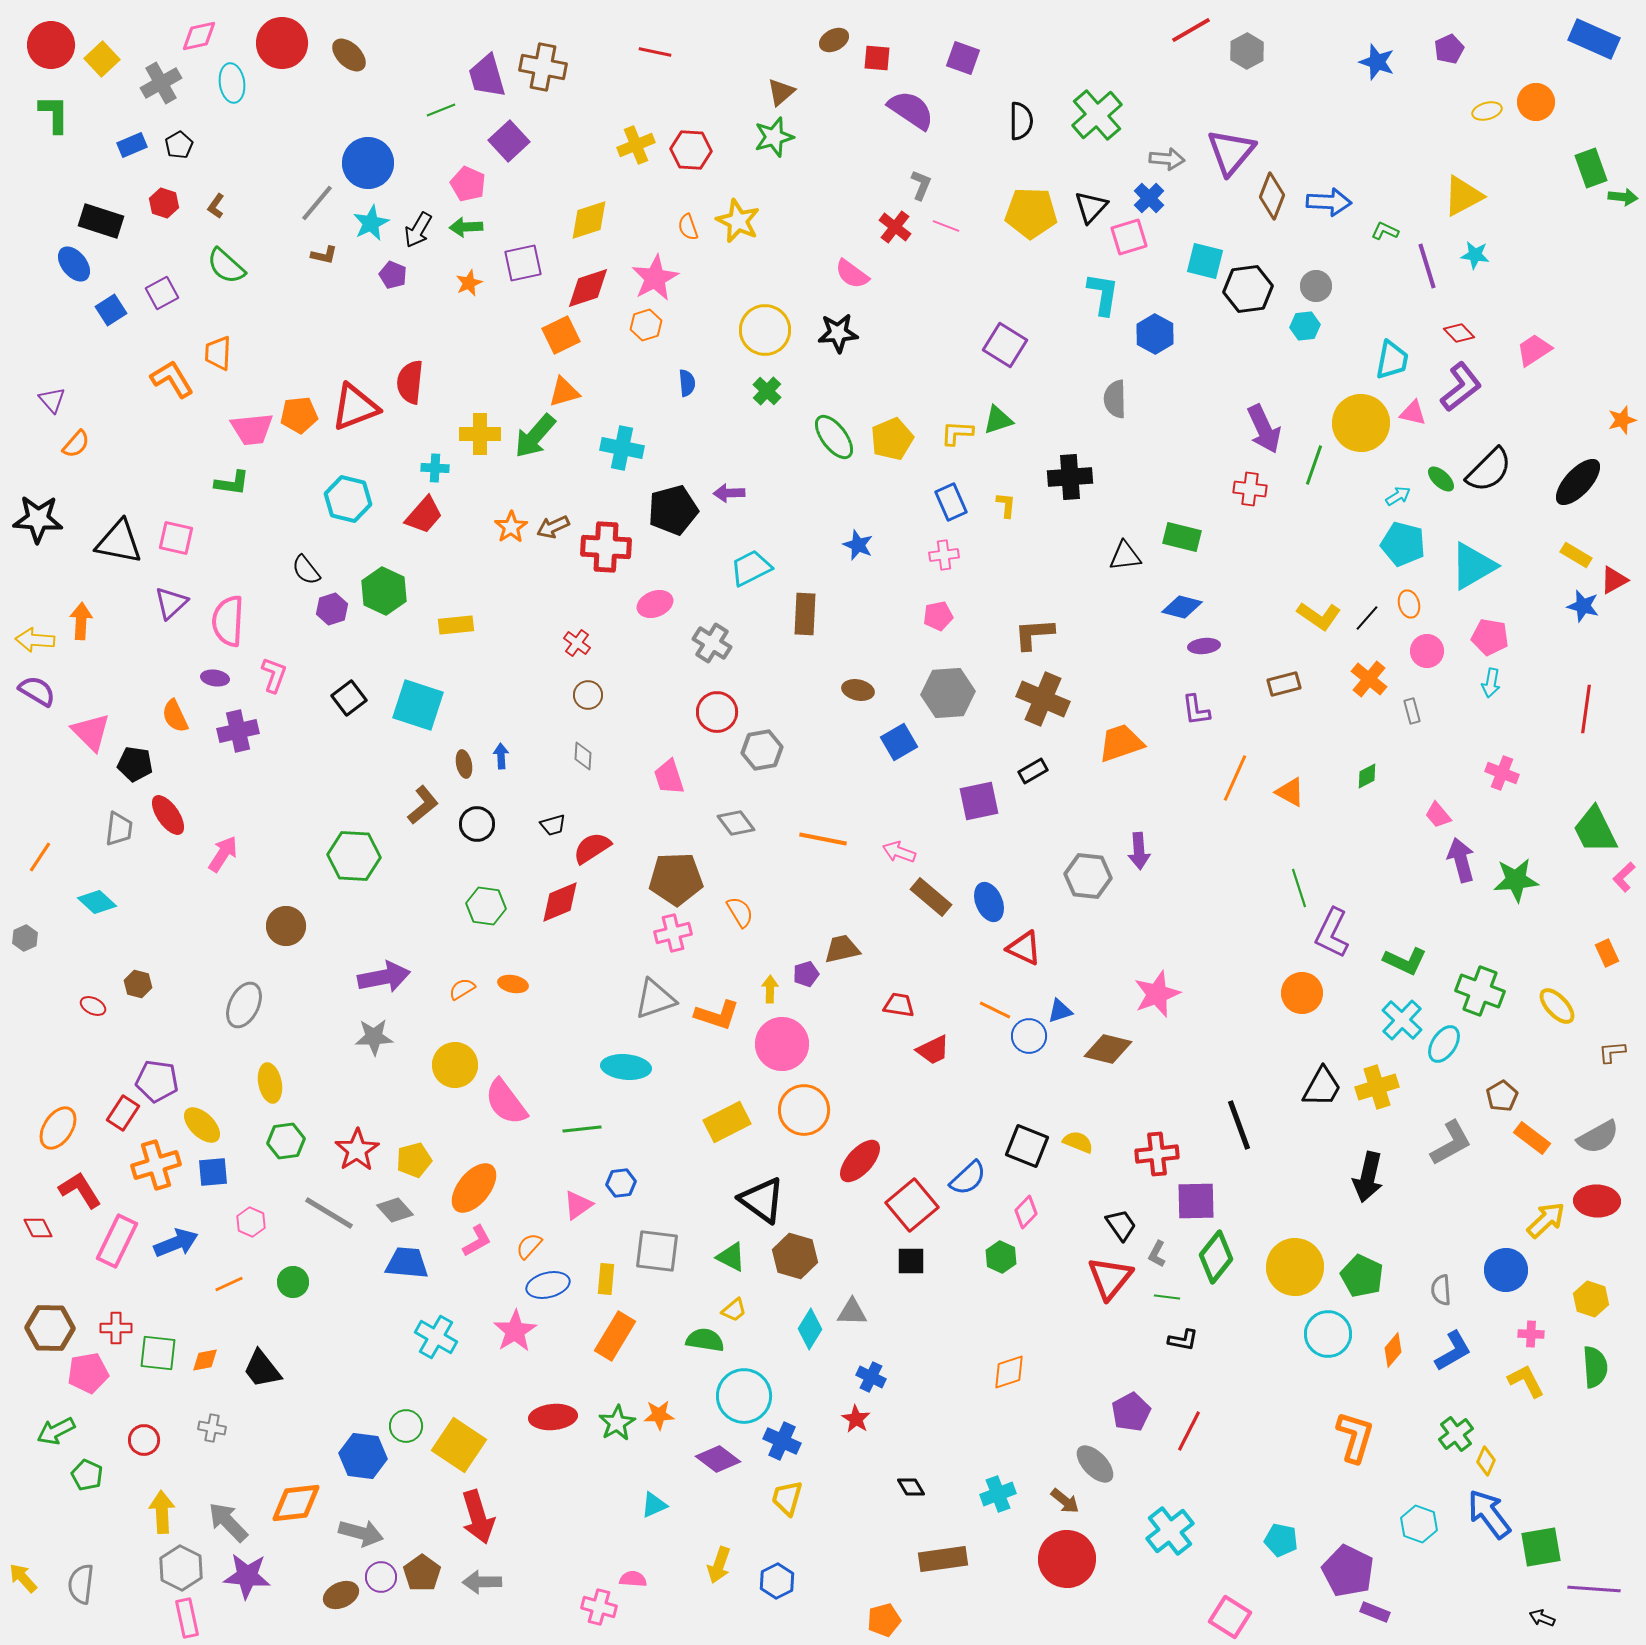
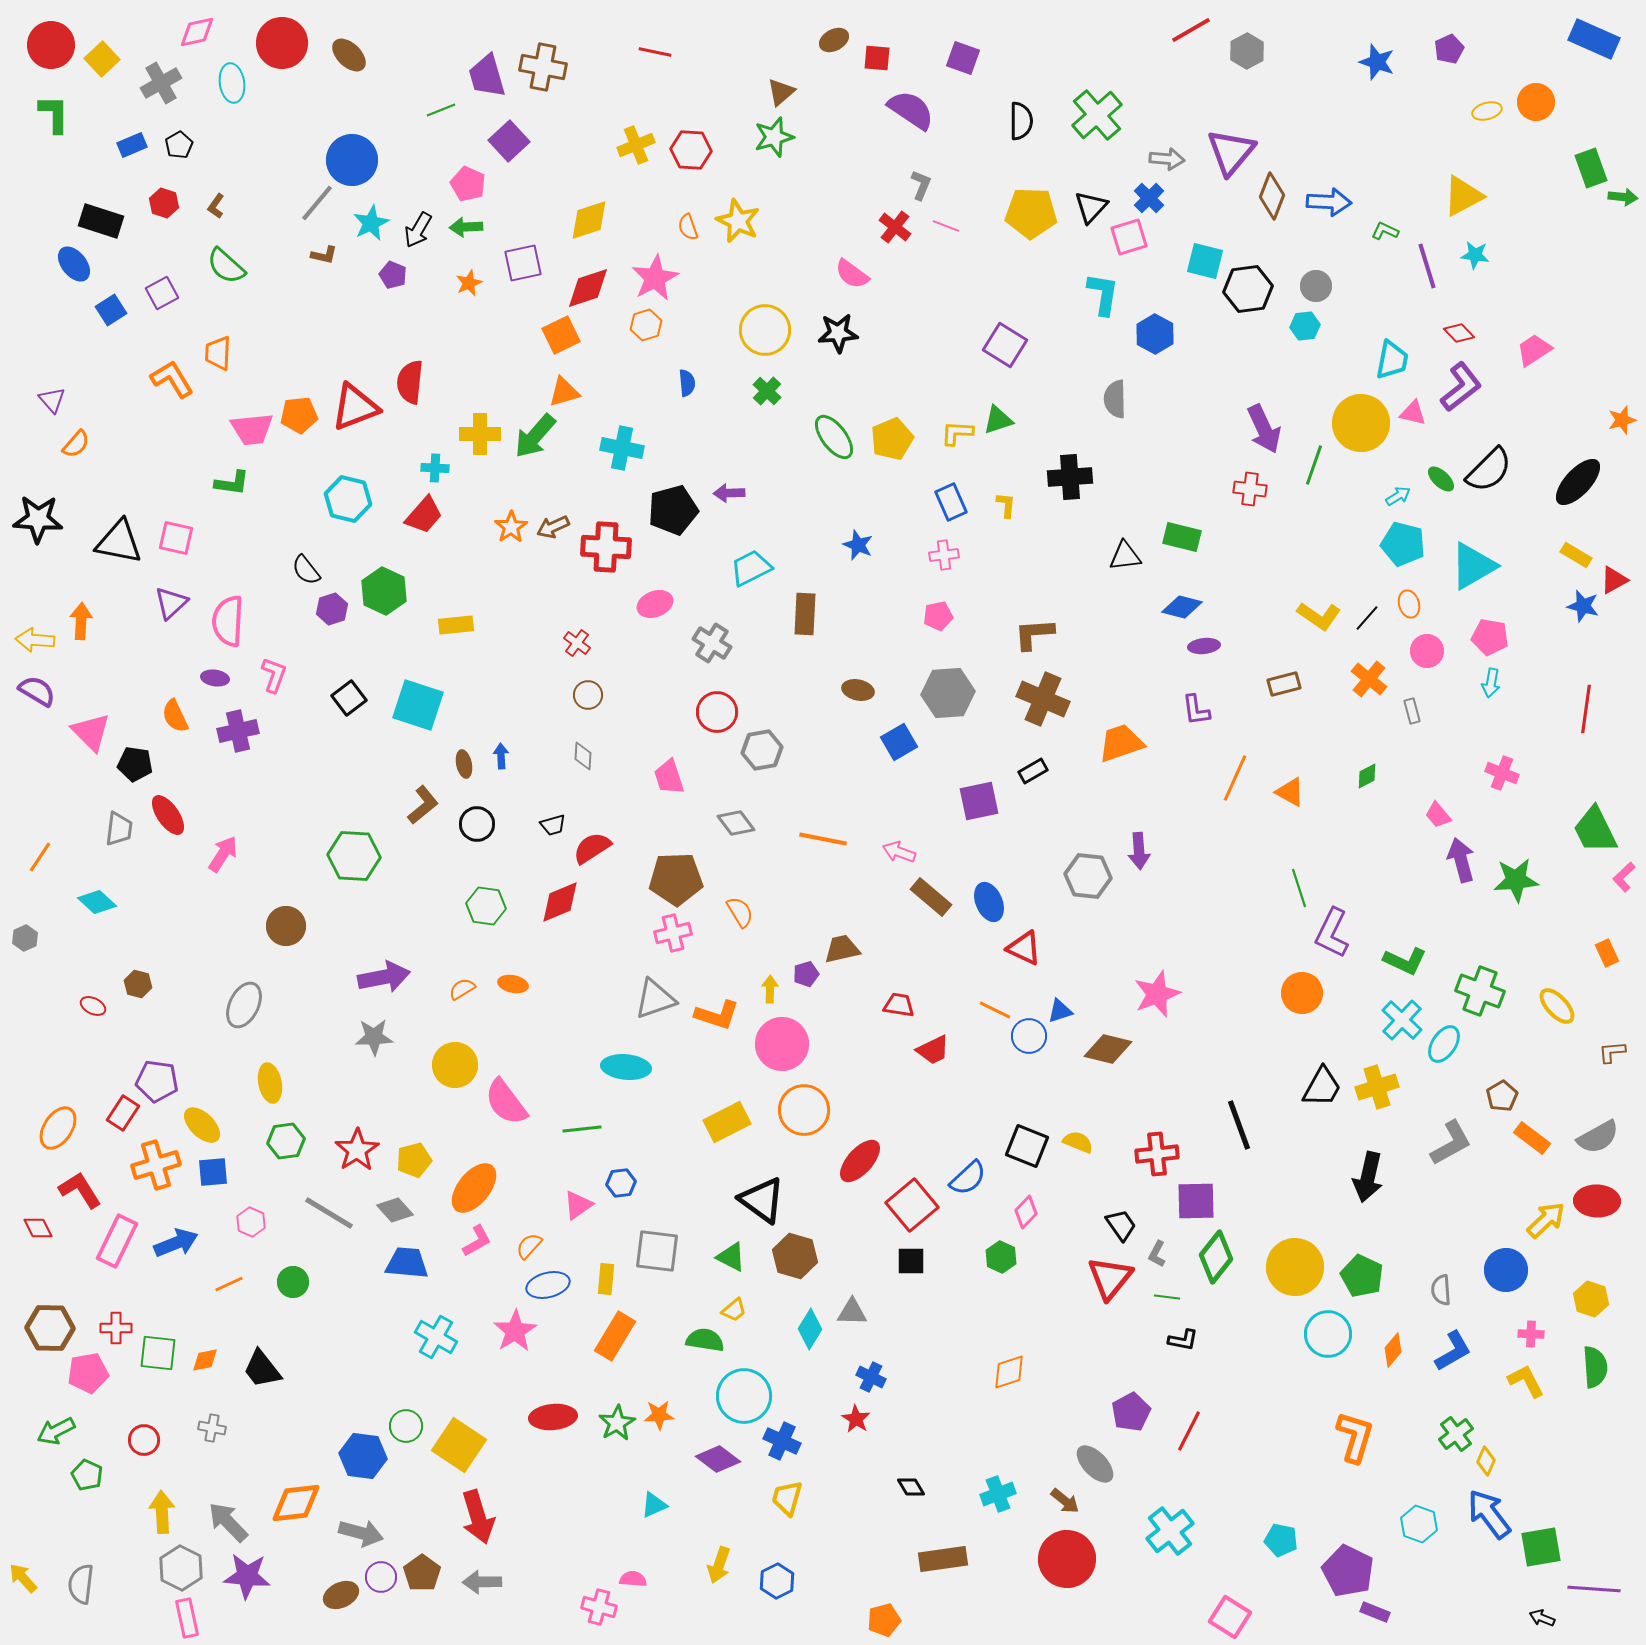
pink diamond at (199, 36): moved 2 px left, 4 px up
blue circle at (368, 163): moved 16 px left, 3 px up
